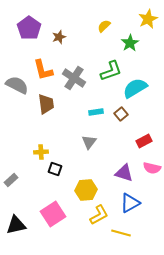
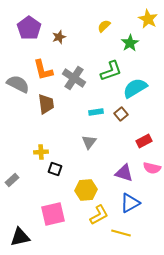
yellow star: rotated 18 degrees counterclockwise
gray semicircle: moved 1 px right, 1 px up
gray rectangle: moved 1 px right
pink square: rotated 20 degrees clockwise
black triangle: moved 4 px right, 12 px down
